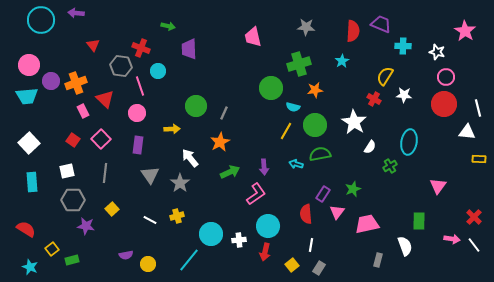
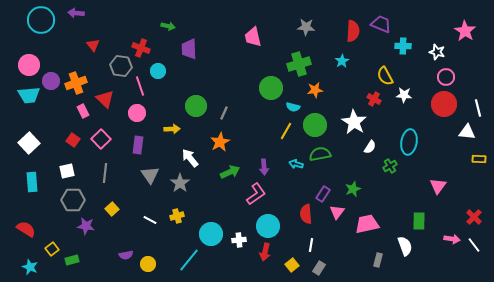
yellow semicircle at (385, 76): rotated 60 degrees counterclockwise
cyan trapezoid at (27, 96): moved 2 px right, 1 px up
